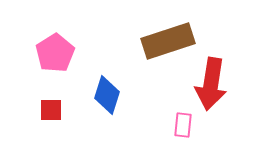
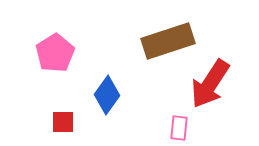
red arrow: moved 1 px left; rotated 24 degrees clockwise
blue diamond: rotated 18 degrees clockwise
red square: moved 12 px right, 12 px down
pink rectangle: moved 4 px left, 3 px down
